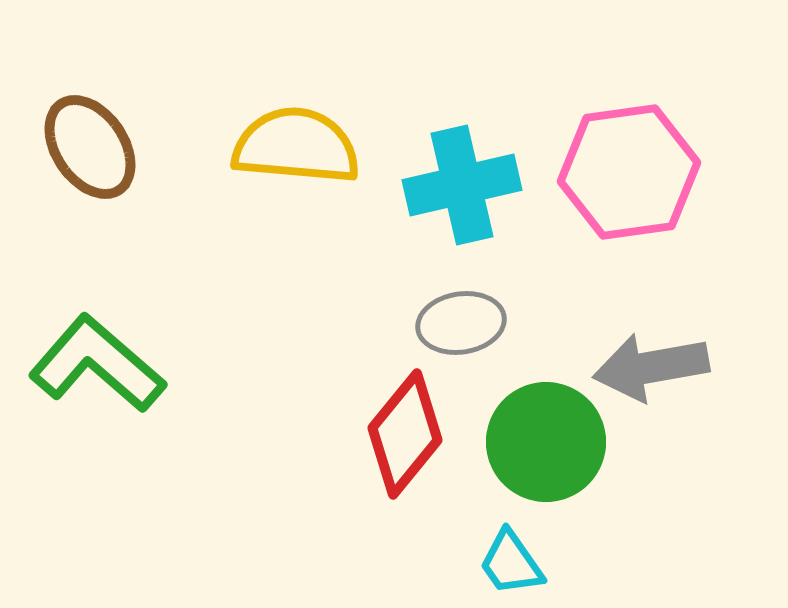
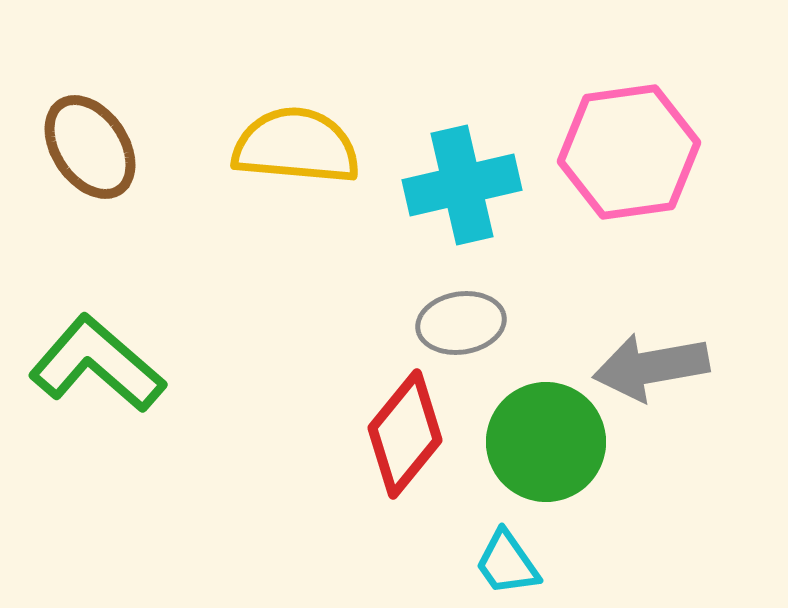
pink hexagon: moved 20 px up
cyan trapezoid: moved 4 px left
